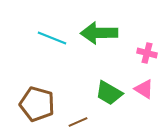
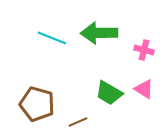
pink cross: moved 3 px left, 3 px up
